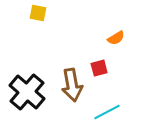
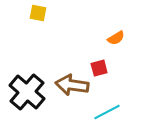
brown arrow: rotated 108 degrees clockwise
